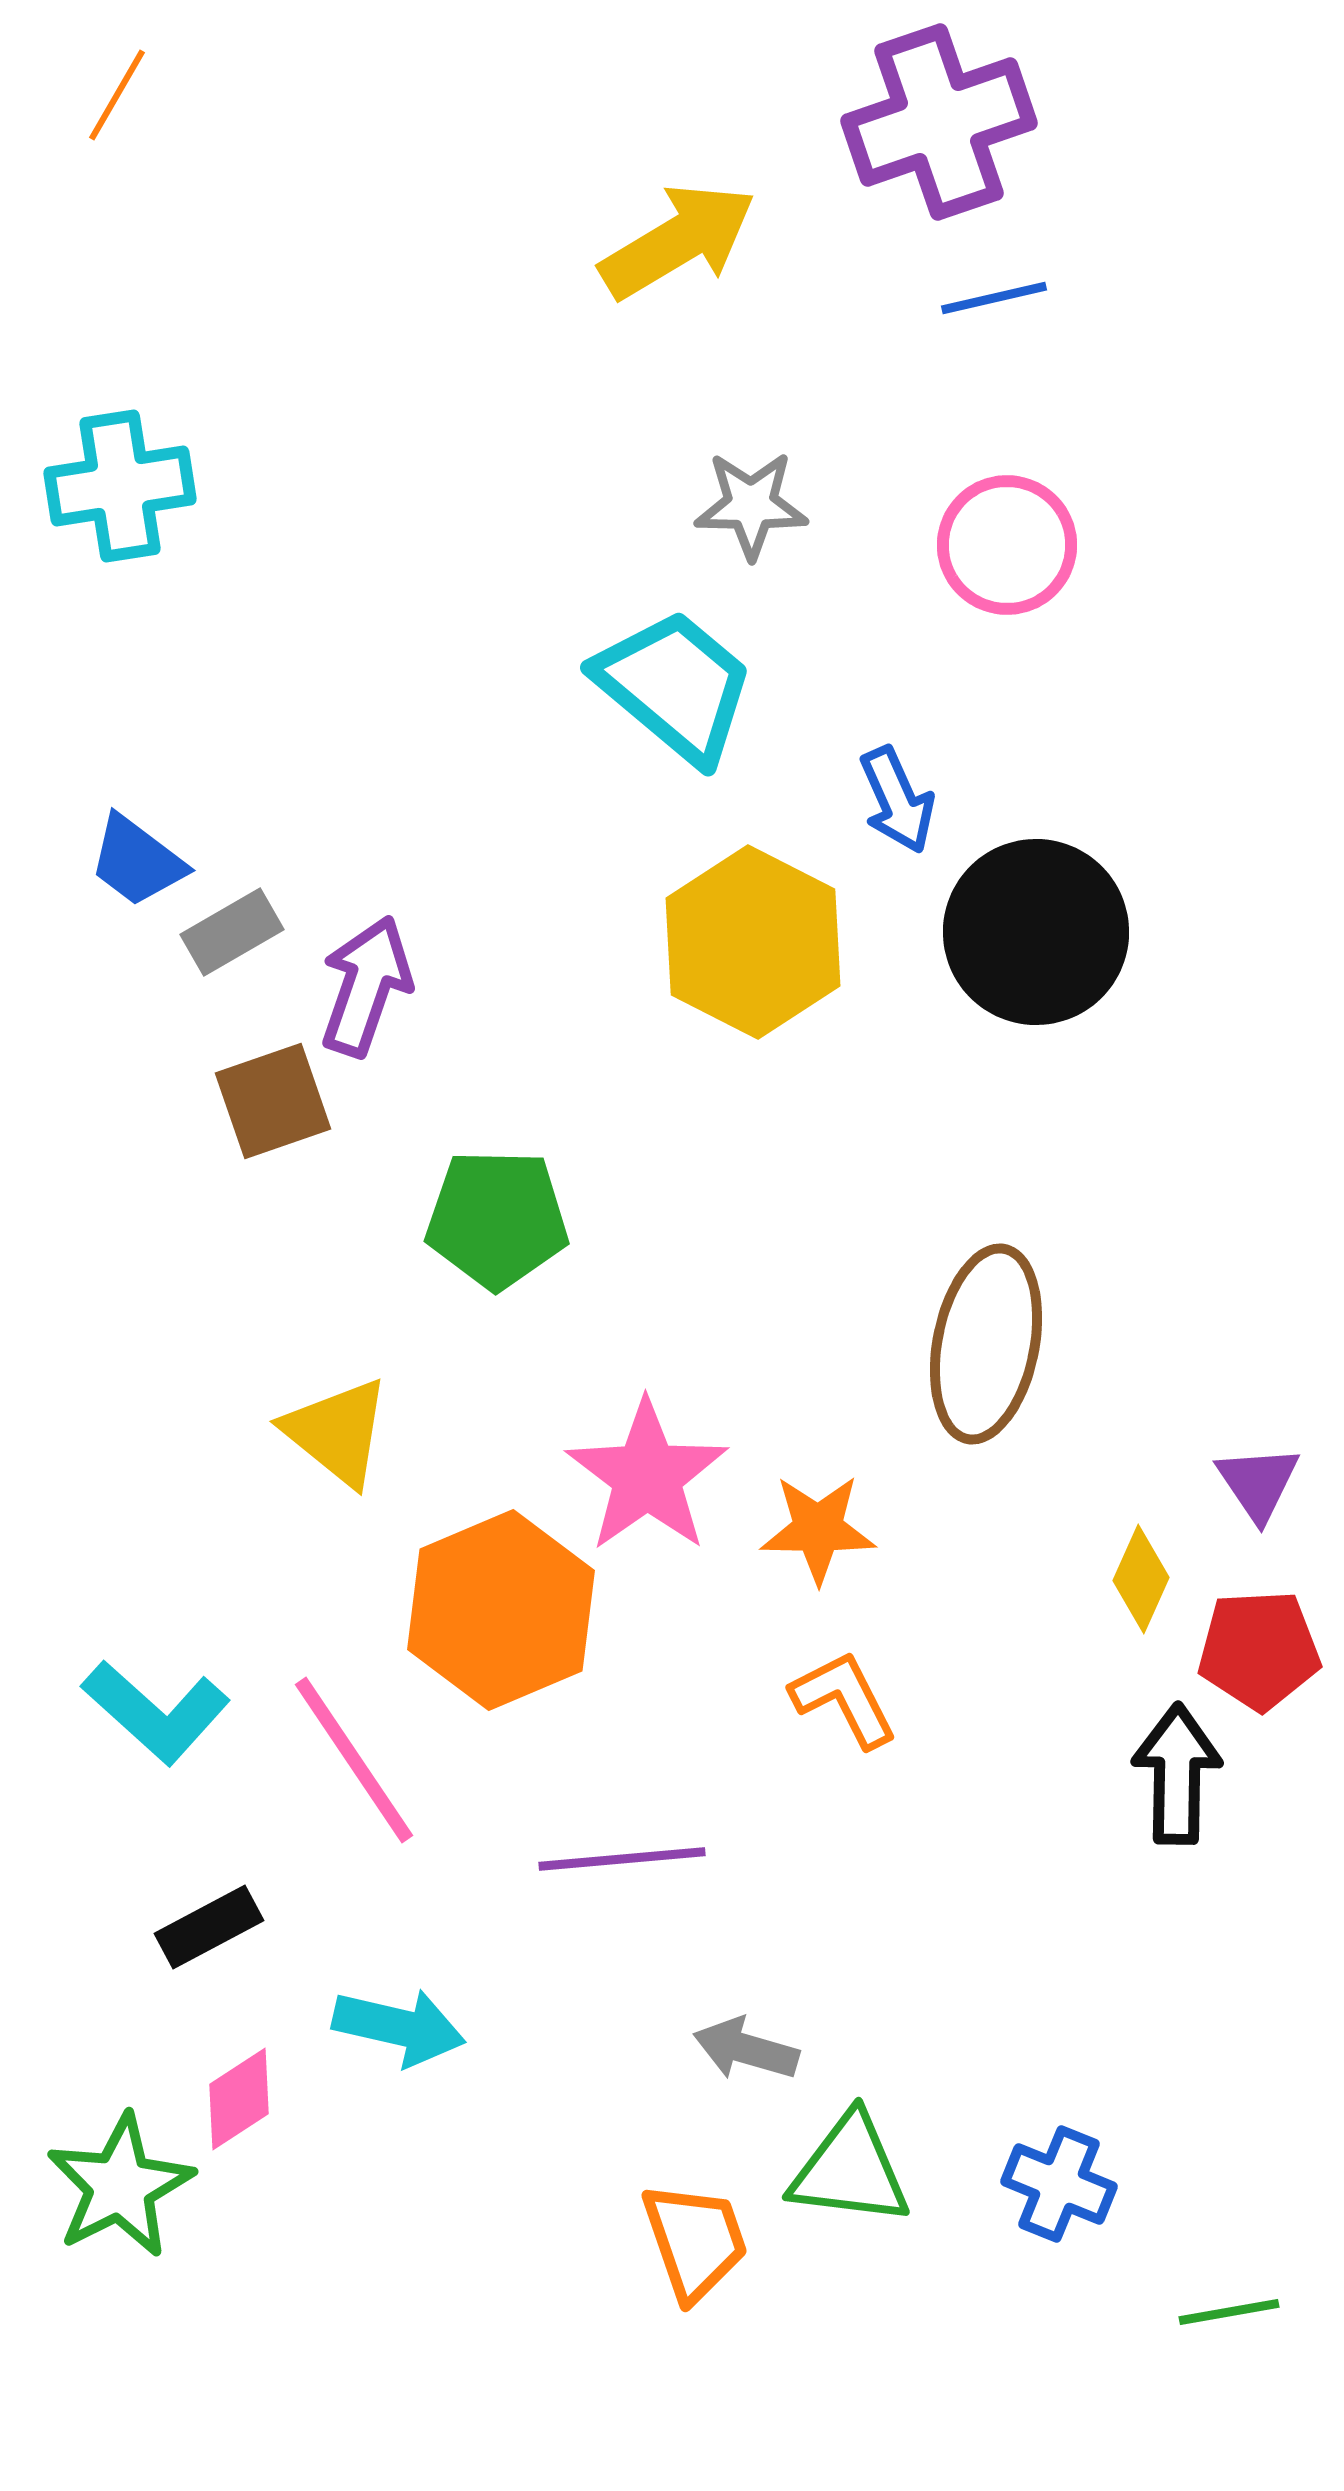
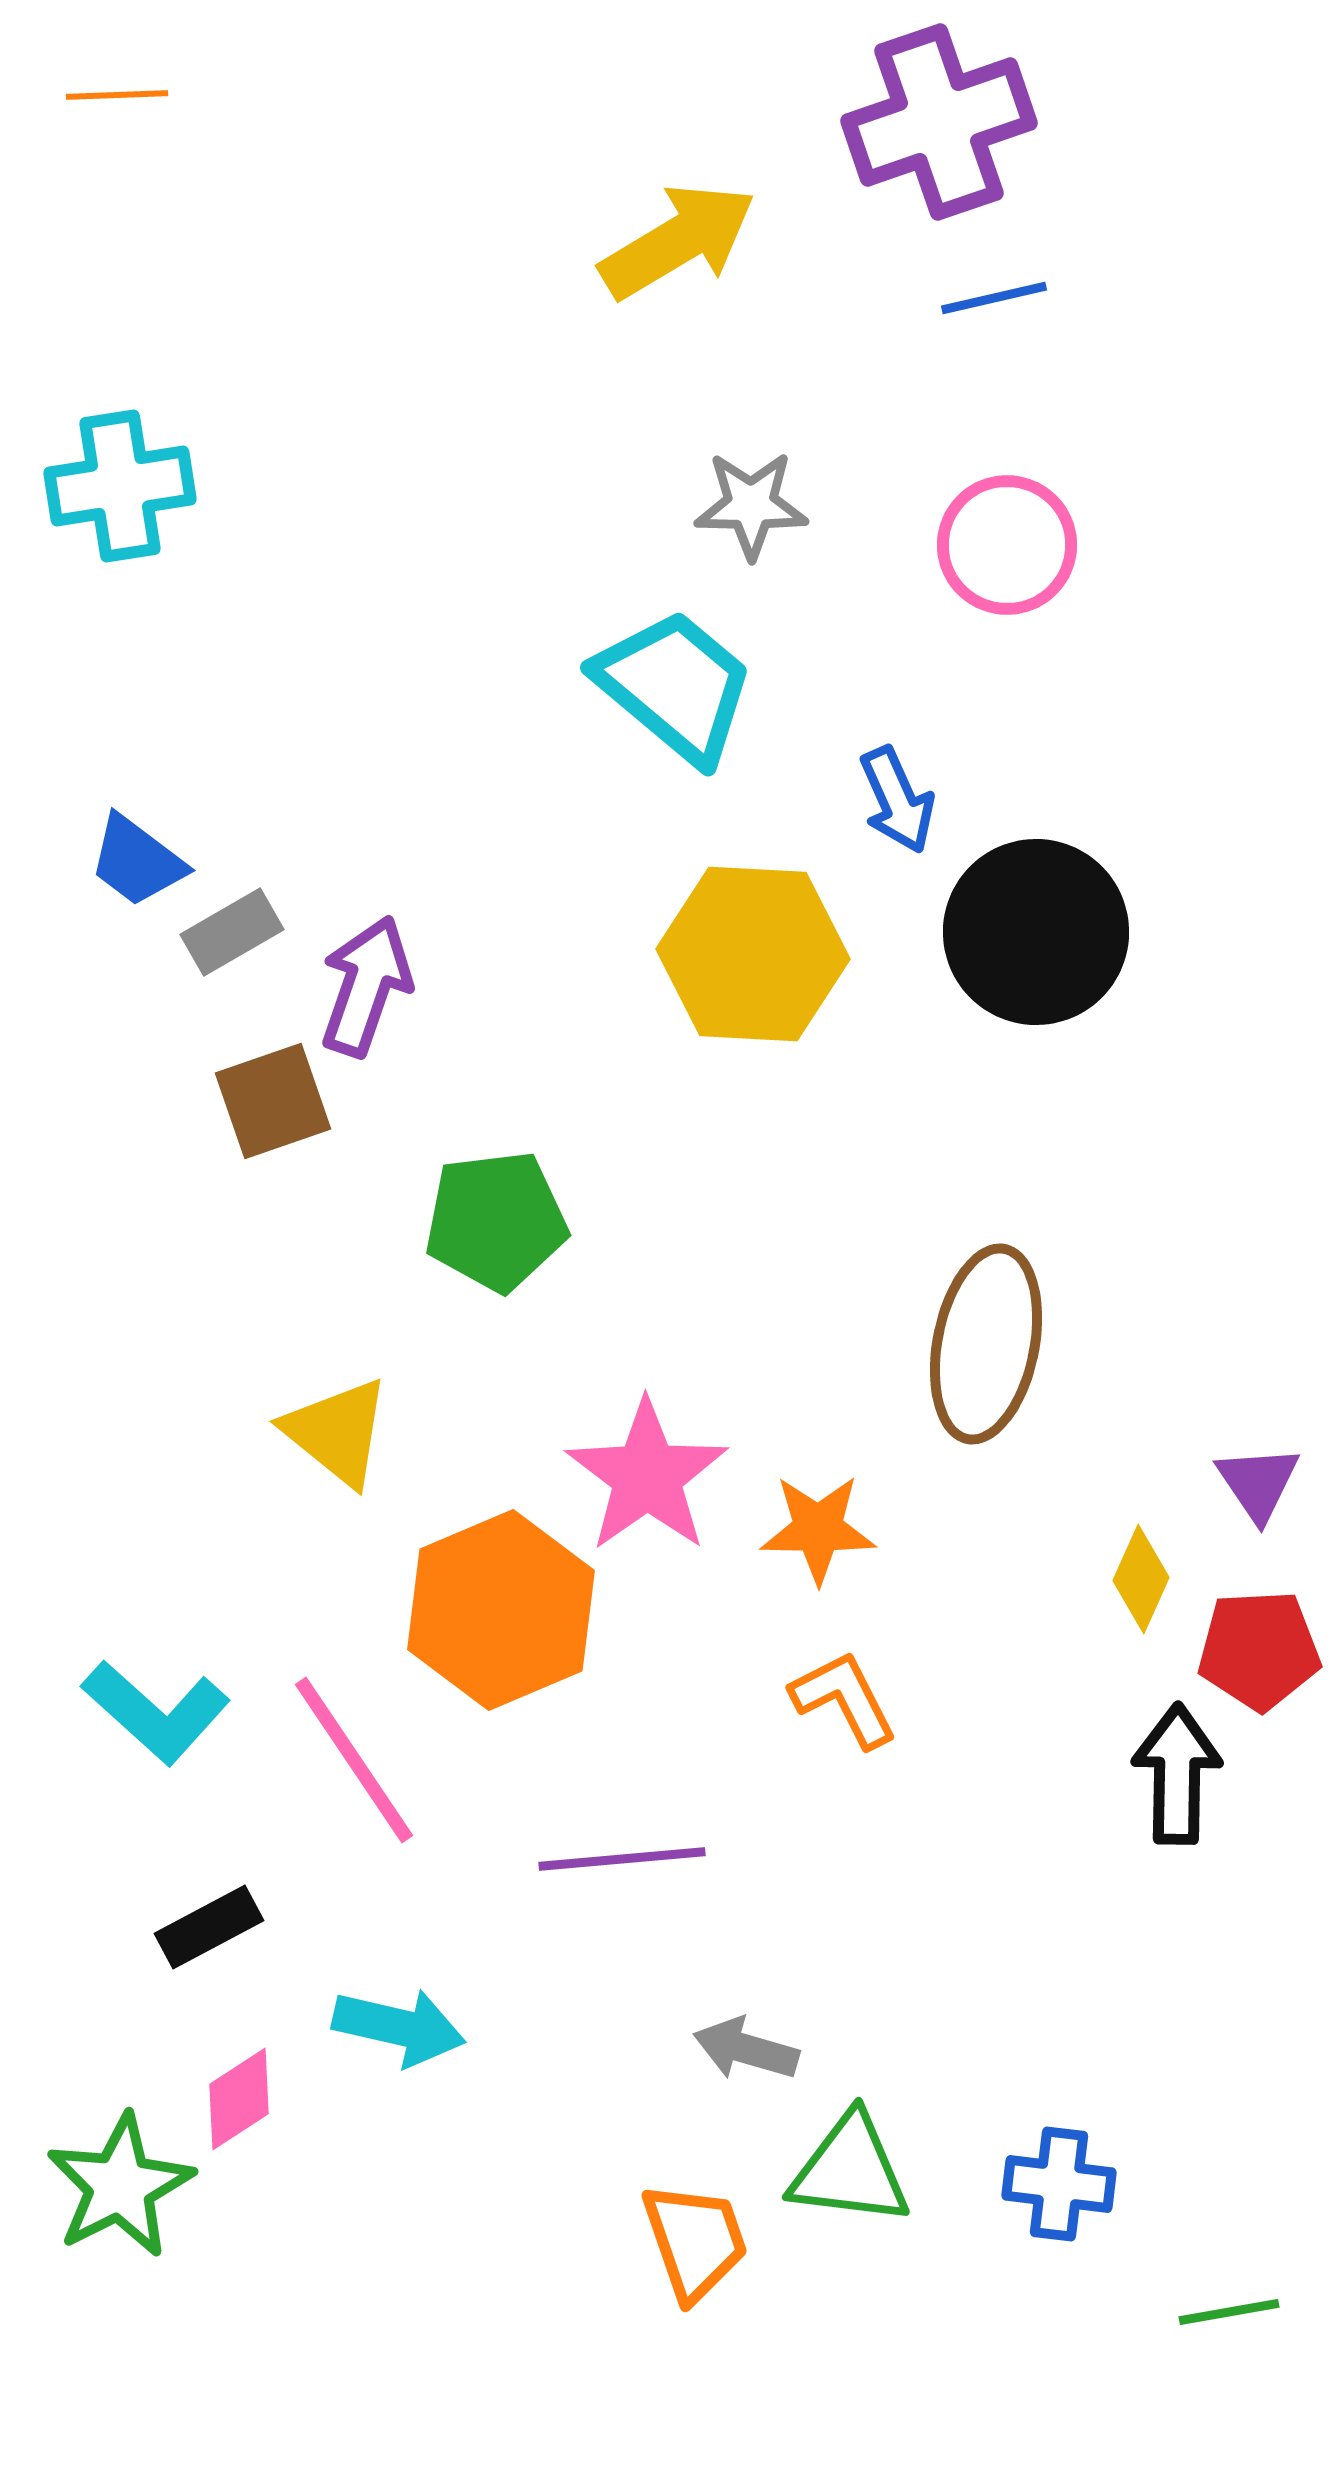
orange line: rotated 58 degrees clockwise
yellow hexagon: moved 12 px down; rotated 24 degrees counterclockwise
green pentagon: moved 1 px left, 2 px down; rotated 8 degrees counterclockwise
blue cross: rotated 15 degrees counterclockwise
